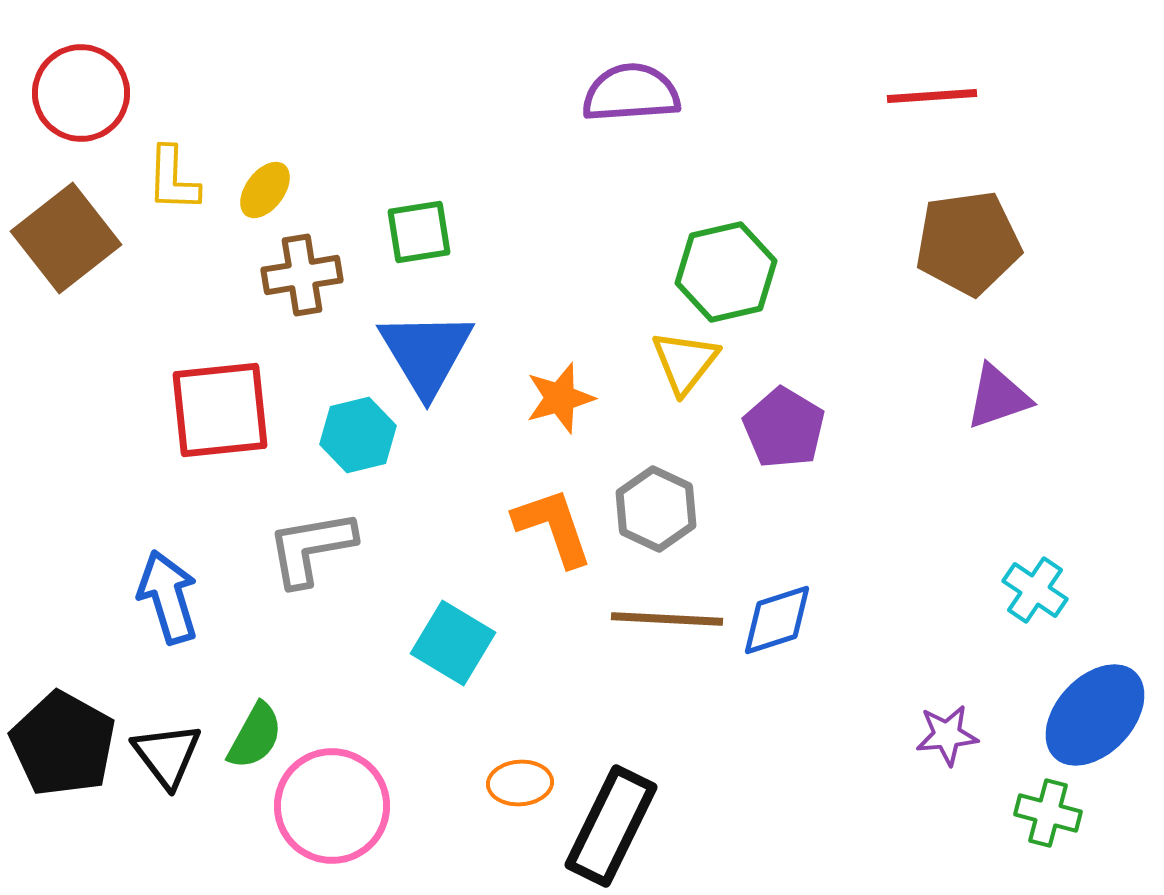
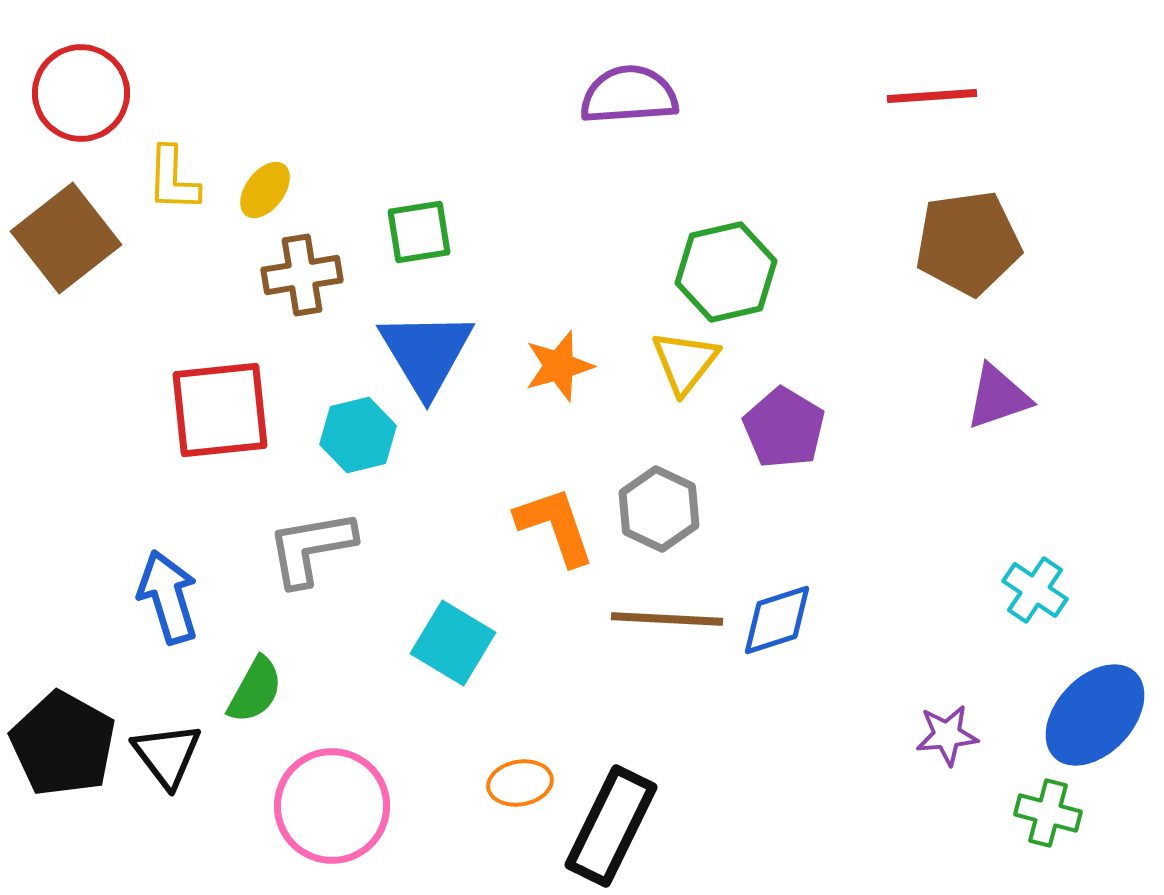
purple semicircle: moved 2 px left, 2 px down
orange star: moved 1 px left, 32 px up
gray hexagon: moved 3 px right
orange L-shape: moved 2 px right, 1 px up
green semicircle: moved 46 px up
orange ellipse: rotated 6 degrees counterclockwise
